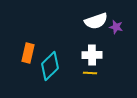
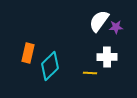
white semicircle: moved 3 px right; rotated 145 degrees clockwise
purple star: rotated 16 degrees counterclockwise
white cross: moved 15 px right, 2 px down
